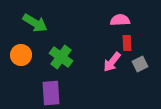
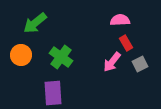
green arrow: rotated 110 degrees clockwise
red rectangle: moved 1 px left; rotated 28 degrees counterclockwise
purple rectangle: moved 2 px right
